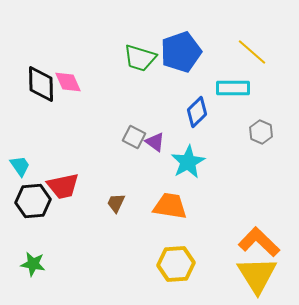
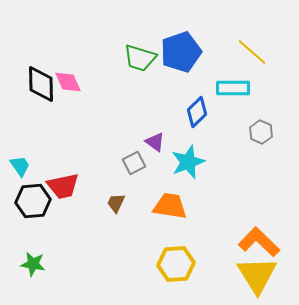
gray square: moved 26 px down; rotated 35 degrees clockwise
cyan star: rotated 8 degrees clockwise
